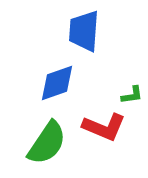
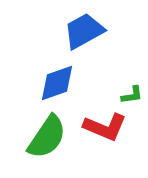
blue trapezoid: rotated 57 degrees clockwise
red L-shape: moved 1 px right
green semicircle: moved 6 px up
